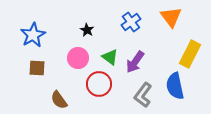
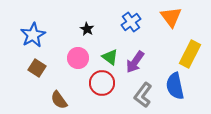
black star: moved 1 px up
brown square: rotated 30 degrees clockwise
red circle: moved 3 px right, 1 px up
